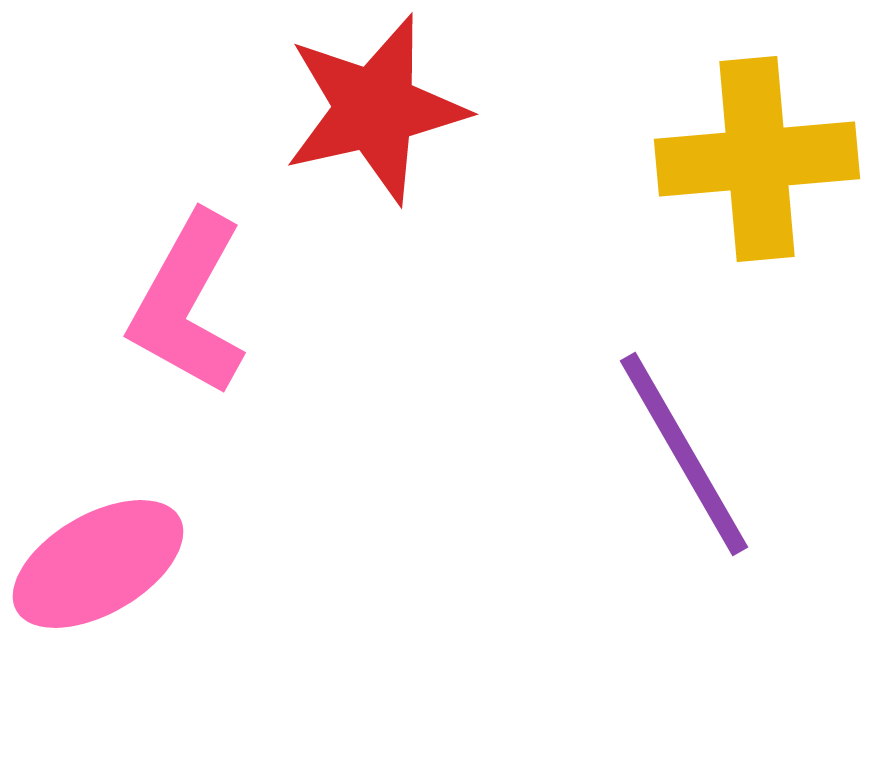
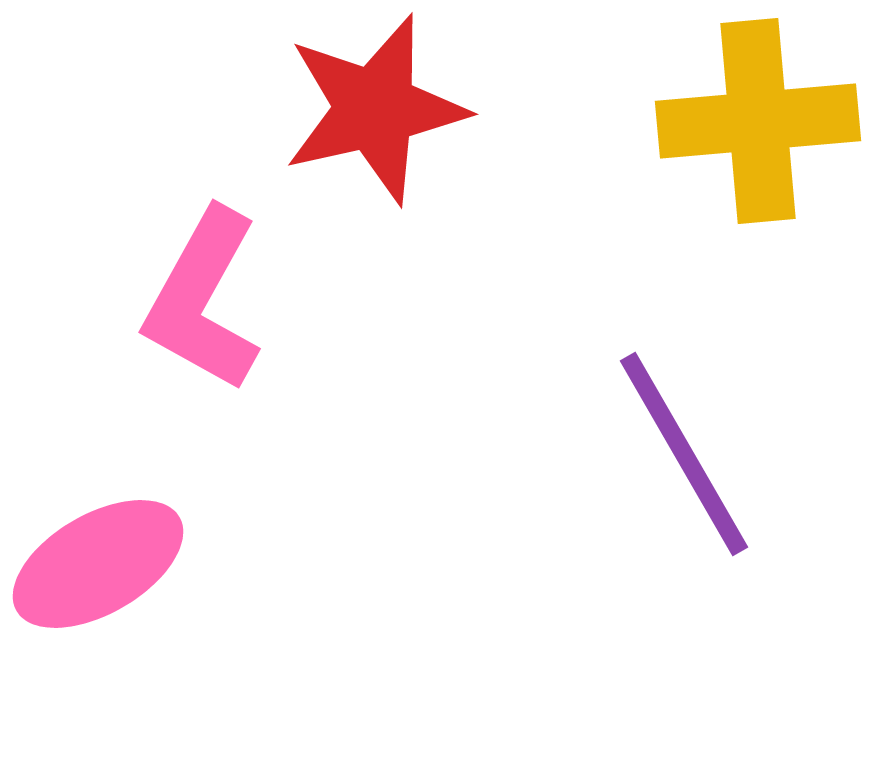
yellow cross: moved 1 px right, 38 px up
pink L-shape: moved 15 px right, 4 px up
